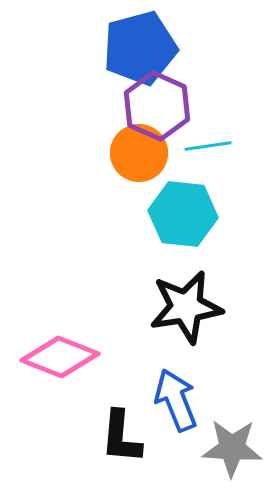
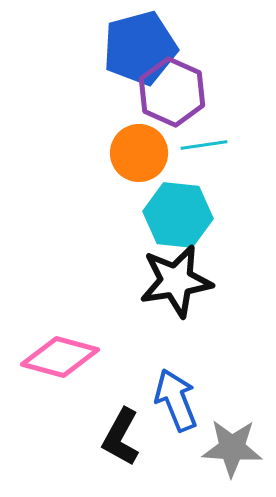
purple hexagon: moved 15 px right, 14 px up
cyan line: moved 4 px left, 1 px up
cyan hexagon: moved 5 px left, 1 px down
black star: moved 10 px left, 26 px up
pink diamond: rotated 6 degrees counterclockwise
black L-shape: rotated 24 degrees clockwise
